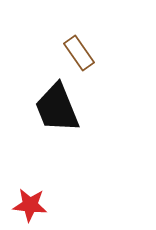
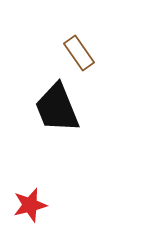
red star: rotated 20 degrees counterclockwise
